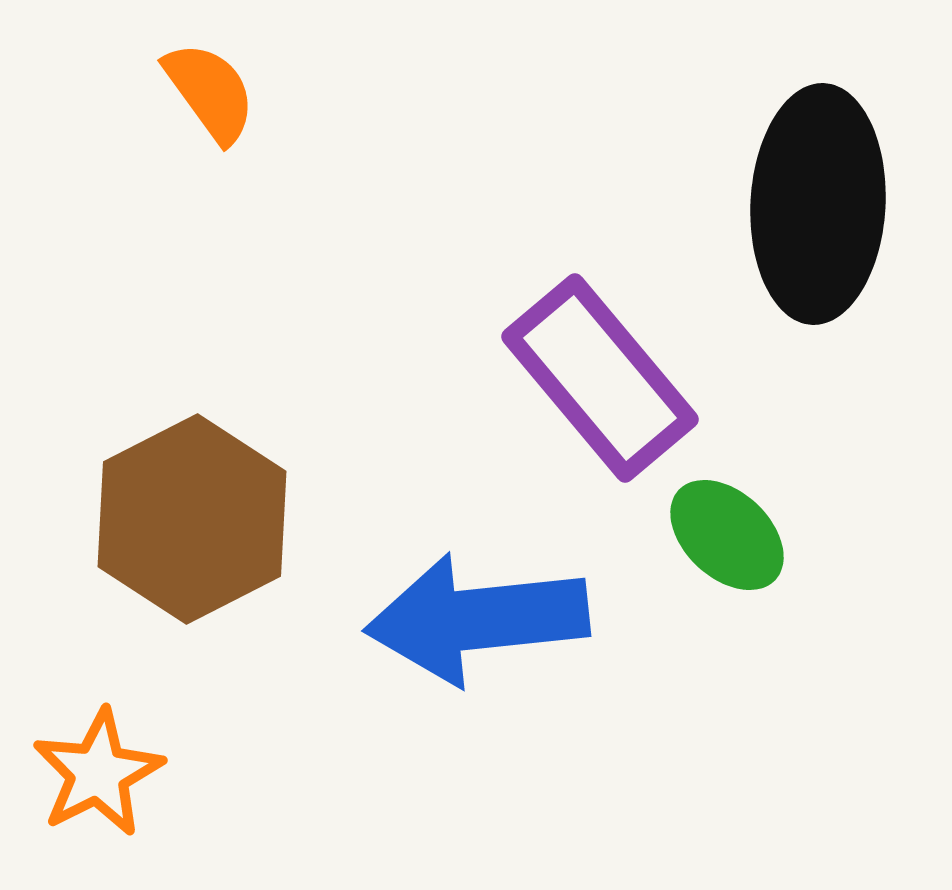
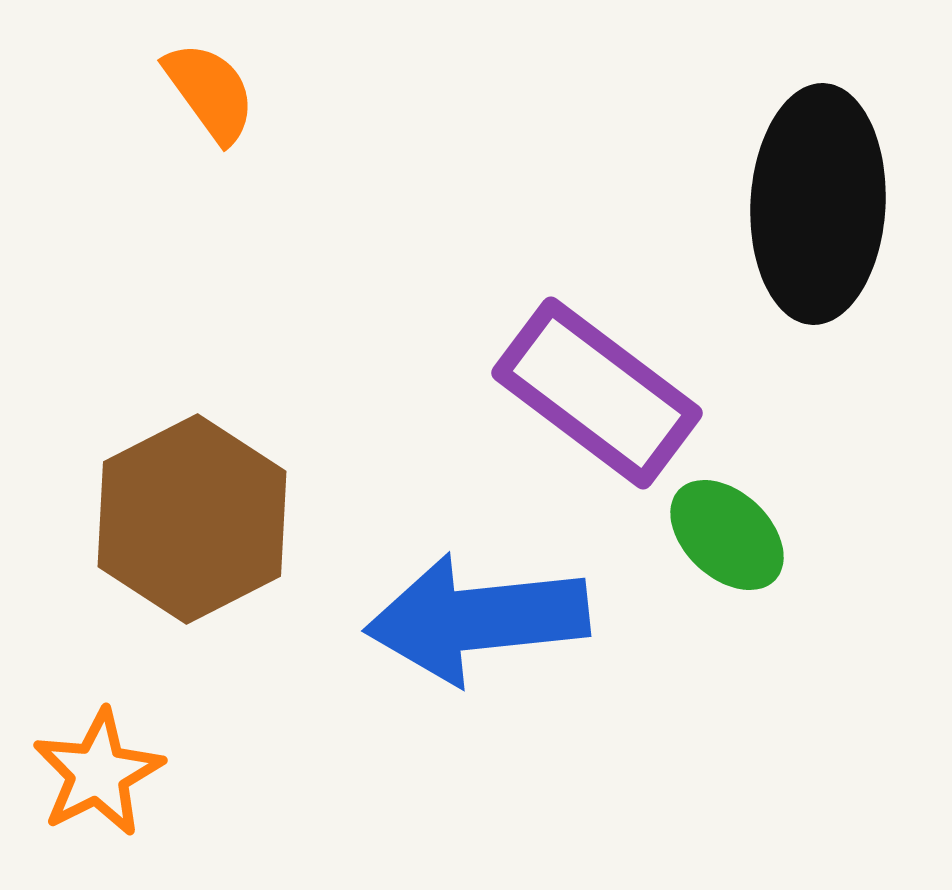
purple rectangle: moved 3 px left, 15 px down; rotated 13 degrees counterclockwise
